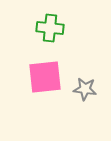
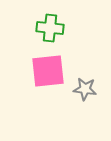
pink square: moved 3 px right, 6 px up
